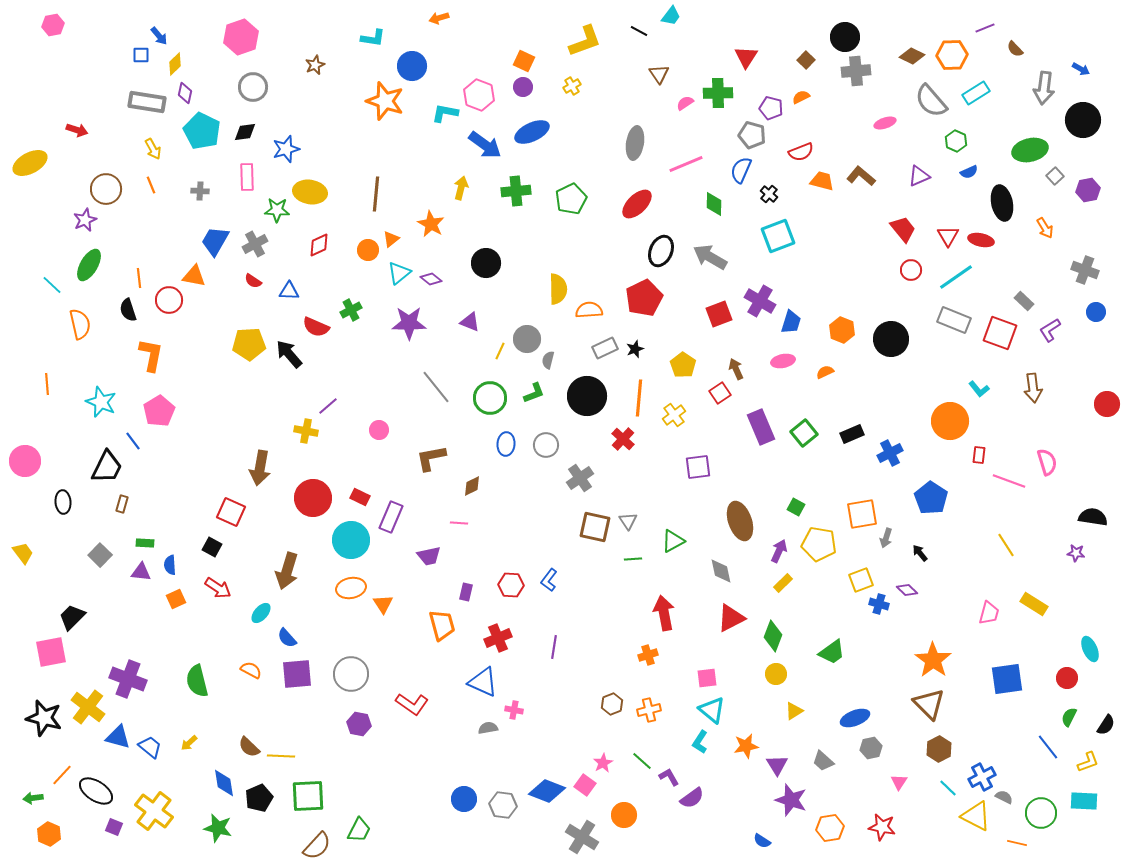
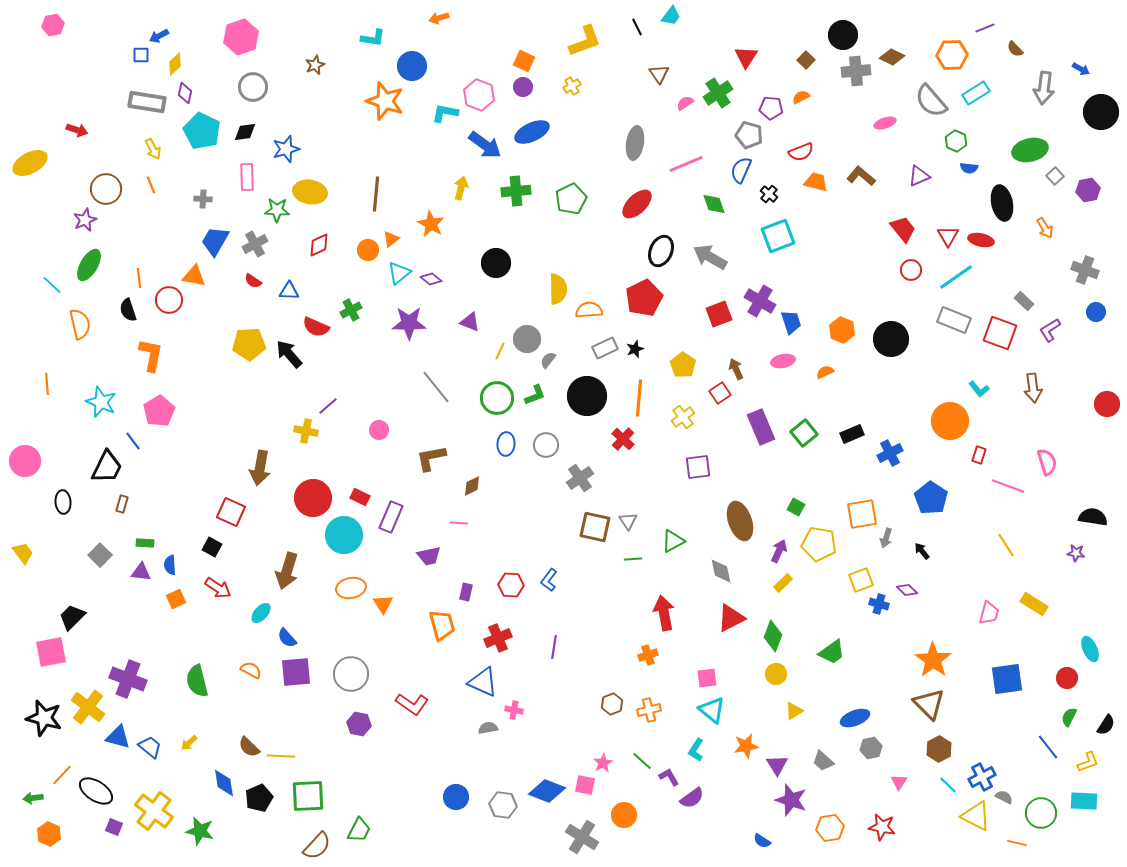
black line at (639, 31): moved 2 px left, 4 px up; rotated 36 degrees clockwise
blue arrow at (159, 36): rotated 102 degrees clockwise
black circle at (845, 37): moved 2 px left, 2 px up
brown diamond at (912, 56): moved 20 px left, 1 px down
green cross at (718, 93): rotated 32 degrees counterclockwise
purple pentagon at (771, 108): rotated 10 degrees counterclockwise
black circle at (1083, 120): moved 18 px right, 8 px up
gray pentagon at (752, 135): moved 3 px left
blue semicircle at (969, 172): moved 4 px up; rotated 30 degrees clockwise
orange trapezoid at (822, 181): moved 6 px left, 1 px down
gray cross at (200, 191): moved 3 px right, 8 px down
green diamond at (714, 204): rotated 20 degrees counterclockwise
black circle at (486, 263): moved 10 px right
blue trapezoid at (791, 322): rotated 35 degrees counterclockwise
gray semicircle at (548, 360): rotated 24 degrees clockwise
green L-shape at (534, 393): moved 1 px right, 2 px down
green circle at (490, 398): moved 7 px right
yellow cross at (674, 415): moved 9 px right, 2 px down
red rectangle at (979, 455): rotated 12 degrees clockwise
pink line at (1009, 481): moved 1 px left, 5 px down
cyan circle at (351, 540): moved 7 px left, 5 px up
black arrow at (920, 553): moved 2 px right, 2 px up
purple square at (297, 674): moved 1 px left, 2 px up
cyan L-shape at (700, 742): moved 4 px left, 8 px down
pink square at (585, 785): rotated 25 degrees counterclockwise
cyan line at (948, 788): moved 3 px up
blue circle at (464, 799): moved 8 px left, 2 px up
green star at (218, 828): moved 18 px left, 3 px down
